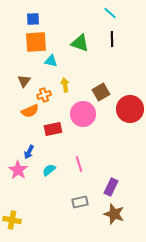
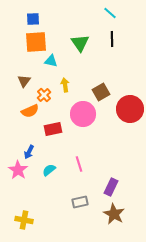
green triangle: rotated 36 degrees clockwise
orange cross: rotated 24 degrees counterclockwise
brown star: rotated 10 degrees clockwise
yellow cross: moved 12 px right
